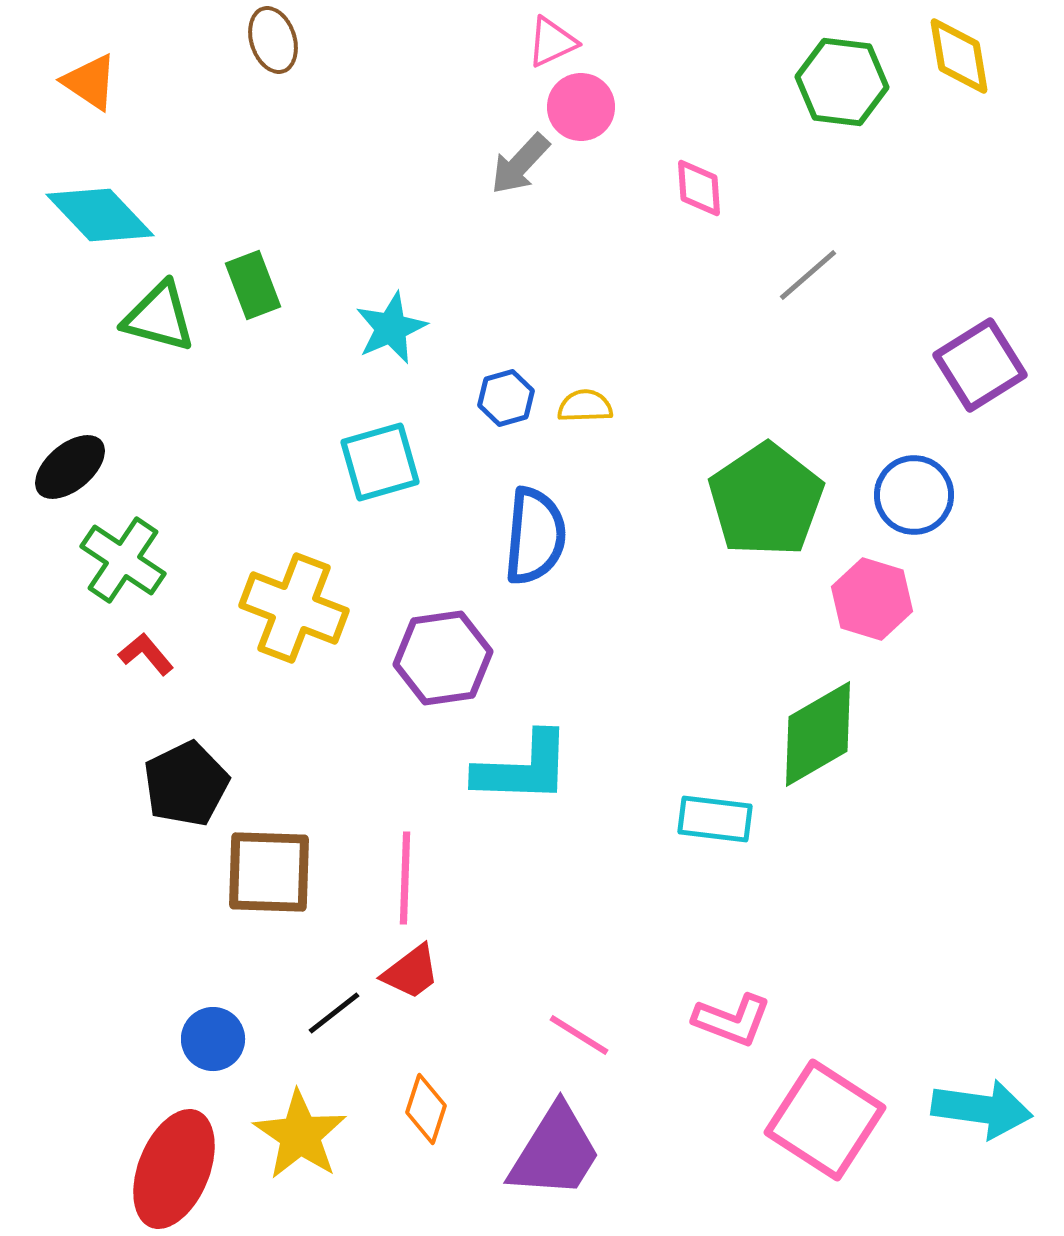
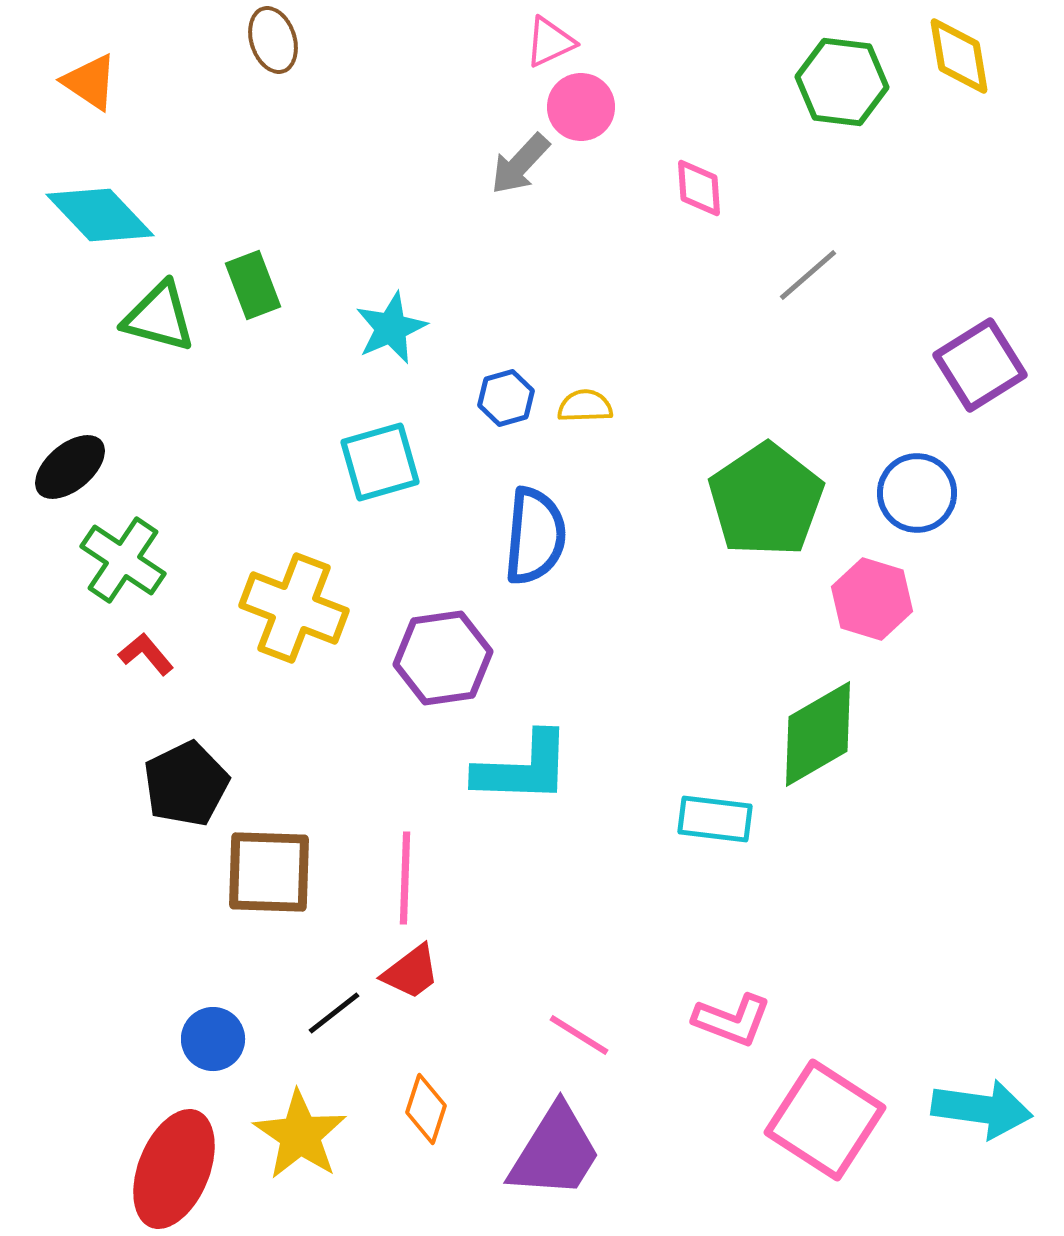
pink triangle at (552, 42): moved 2 px left
blue circle at (914, 495): moved 3 px right, 2 px up
